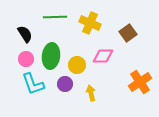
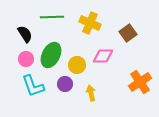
green line: moved 3 px left
green ellipse: moved 1 px up; rotated 20 degrees clockwise
cyan L-shape: moved 2 px down
